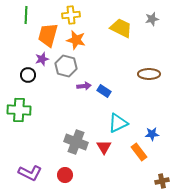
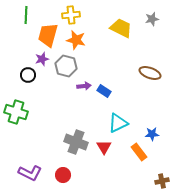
brown ellipse: moved 1 px right, 1 px up; rotated 20 degrees clockwise
green cross: moved 3 px left, 2 px down; rotated 15 degrees clockwise
red circle: moved 2 px left
